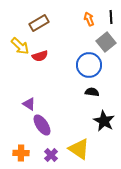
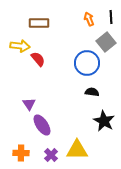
brown rectangle: rotated 30 degrees clockwise
yellow arrow: rotated 36 degrees counterclockwise
red semicircle: moved 2 px left, 3 px down; rotated 112 degrees counterclockwise
blue circle: moved 2 px left, 2 px up
purple triangle: rotated 24 degrees clockwise
yellow triangle: moved 2 px left, 1 px down; rotated 35 degrees counterclockwise
